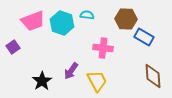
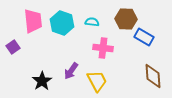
cyan semicircle: moved 5 px right, 7 px down
pink trapezoid: rotated 75 degrees counterclockwise
